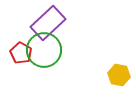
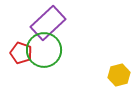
red pentagon: rotated 10 degrees counterclockwise
yellow hexagon: rotated 25 degrees counterclockwise
